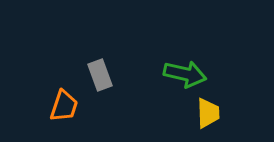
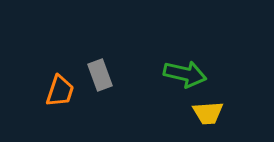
orange trapezoid: moved 4 px left, 15 px up
yellow trapezoid: rotated 88 degrees clockwise
